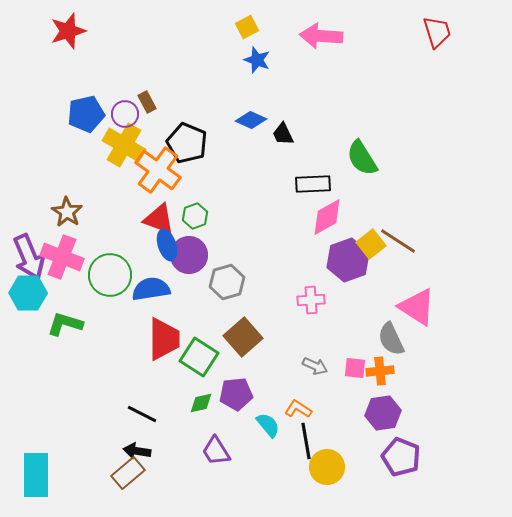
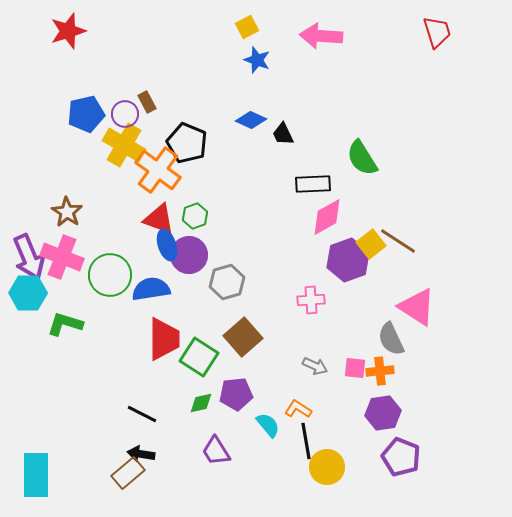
black arrow at (137, 451): moved 4 px right, 3 px down
